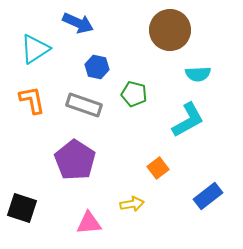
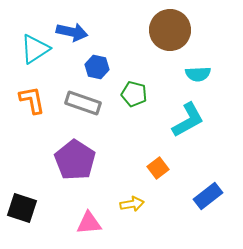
blue arrow: moved 6 px left, 9 px down; rotated 12 degrees counterclockwise
gray rectangle: moved 1 px left, 2 px up
